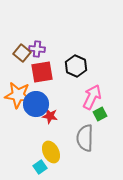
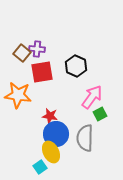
pink arrow: rotated 10 degrees clockwise
blue circle: moved 20 px right, 30 px down
